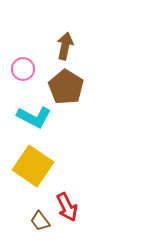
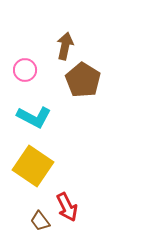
pink circle: moved 2 px right, 1 px down
brown pentagon: moved 17 px right, 7 px up
